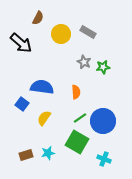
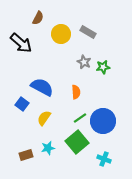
blue semicircle: rotated 20 degrees clockwise
green square: rotated 20 degrees clockwise
cyan star: moved 5 px up
